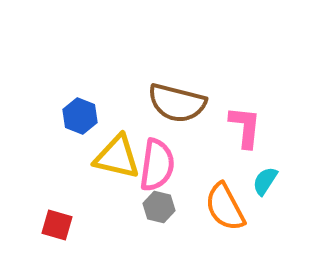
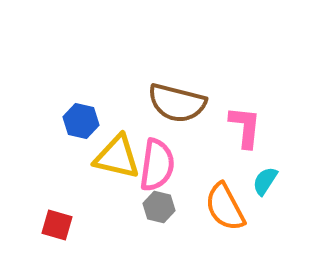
blue hexagon: moved 1 px right, 5 px down; rotated 8 degrees counterclockwise
